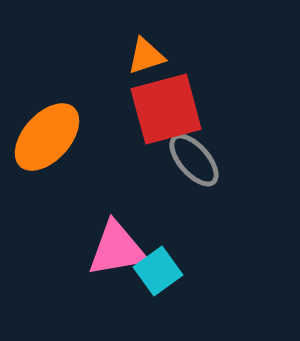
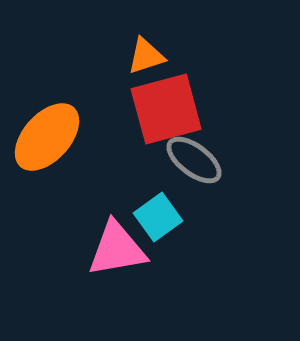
gray ellipse: rotated 12 degrees counterclockwise
cyan square: moved 54 px up
